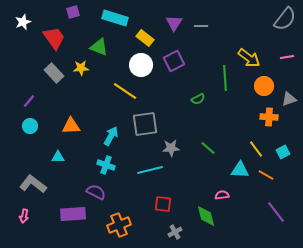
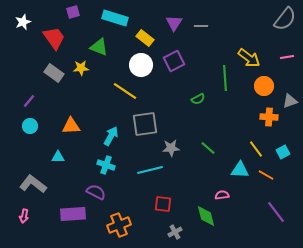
gray rectangle at (54, 73): rotated 12 degrees counterclockwise
gray triangle at (289, 99): moved 1 px right, 2 px down
